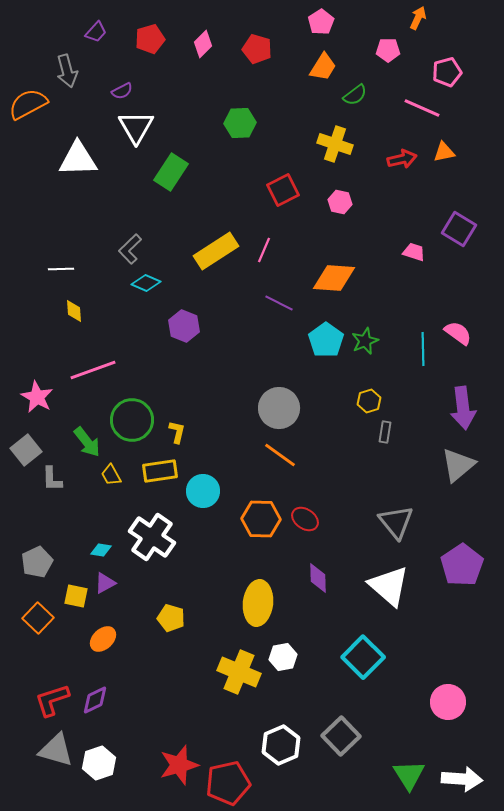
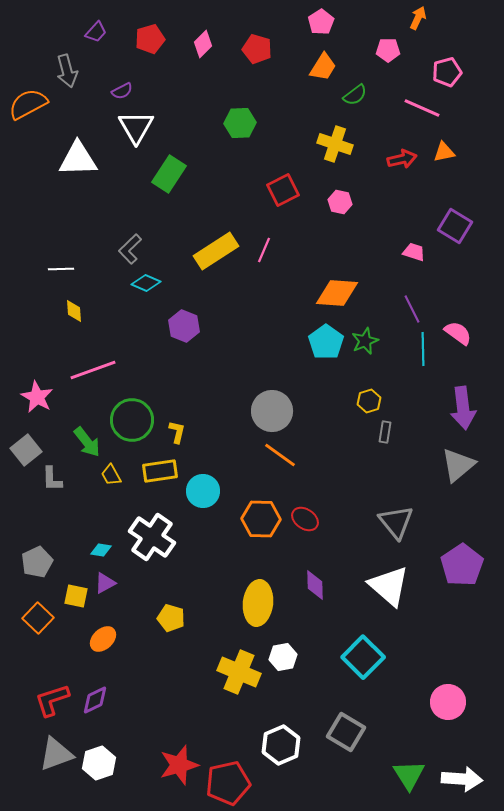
green rectangle at (171, 172): moved 2 px left, 2 px down
purple square at (459, 229): moved 4 px left, 3 px up
orange diamond at (334, 278): moved 3 px right, 15 px down
purple line at (279, 303): moved 133 px right, 6 px down; rotated 36 degrees clockwise
cyan pentagon at (326, 340): moved 2 px down
gray circle at (279, 408): moved 7 px left, 3 px down
purple diamond at (318, 578): moved 3 px left, 7 px down
gray square at (341, 736): moved 5 px right, 4 px up; rotated 15 degrees counterclockwise
gray triangle at (56, 750): moved 4 px down; rotated 36 degrees counterclockwise
